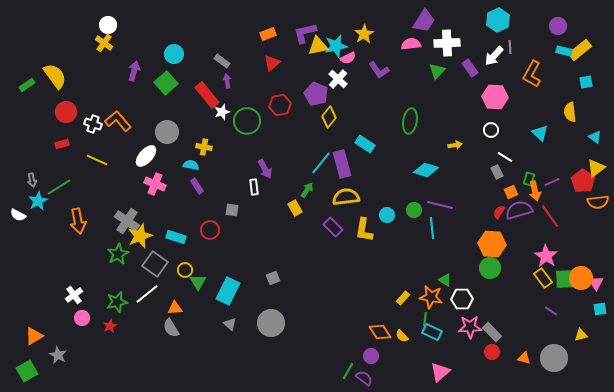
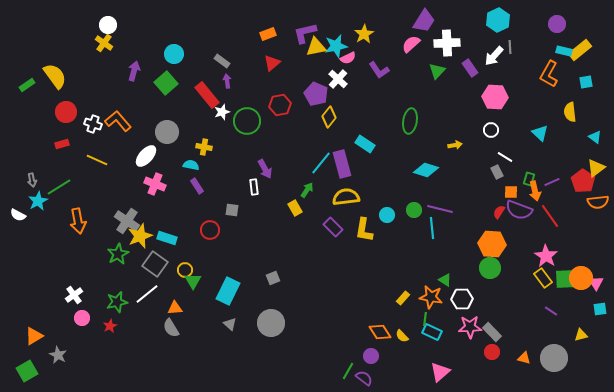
purple circle at (558, 26): moved 1 px left, 2 px up
pink semicircle at (411, 44): rotated 36 degrees counterclockwise
yellow triangle at (318, 46): moved 2 px left, 1 px down
orange L-shape at (532, 74): moved 17 px right
orange square at (511, 192): rotated 24 degrees clockwise
purple line at (440, 205): moved 4 px down
purple semicircle at (519, 210): rotated 144 degrees counterclockwise
cyan rectangle at (176, 237): moved 9 px left, 1 px down
green triangle at (198, 282): moved 5 px left, 1 px up
